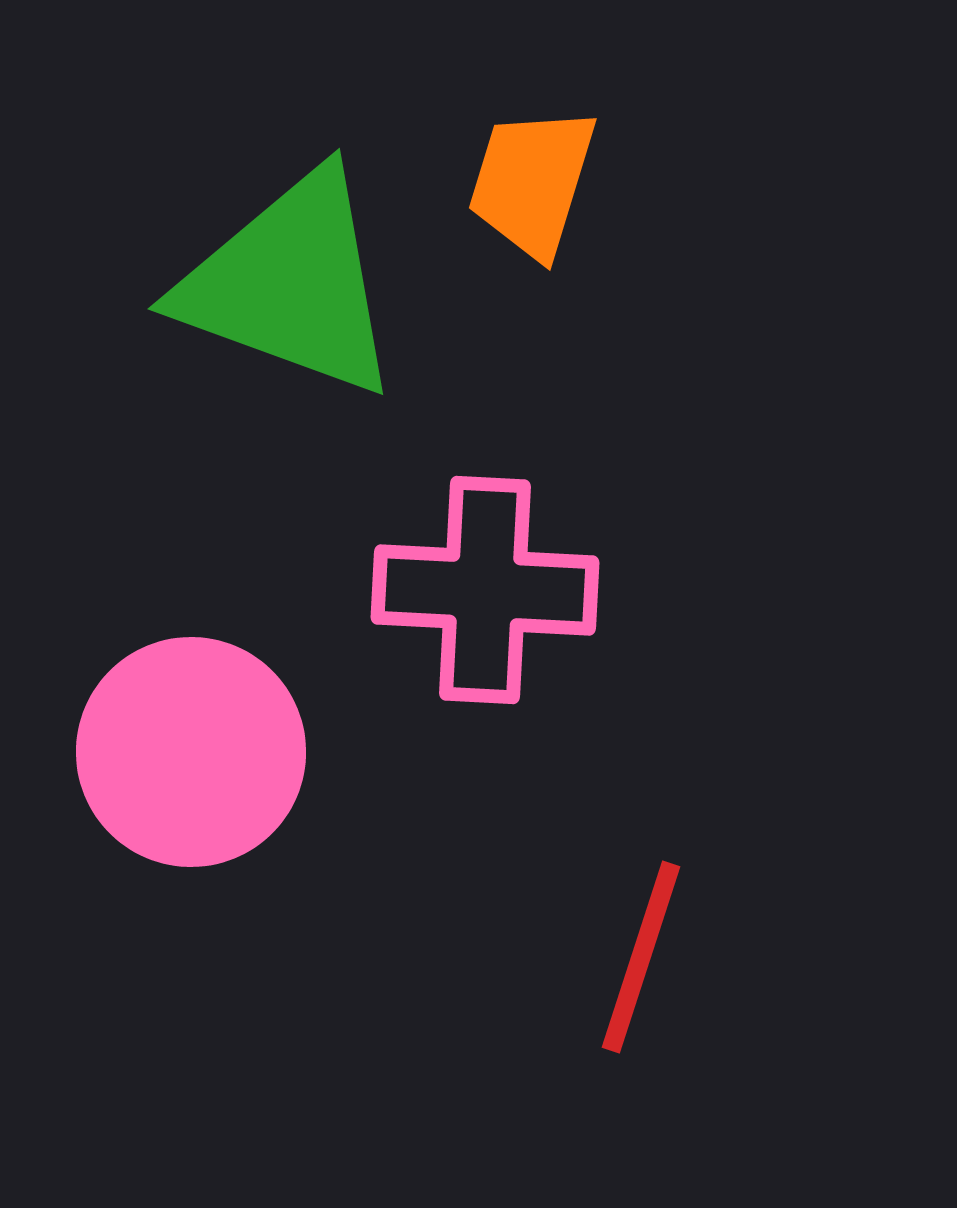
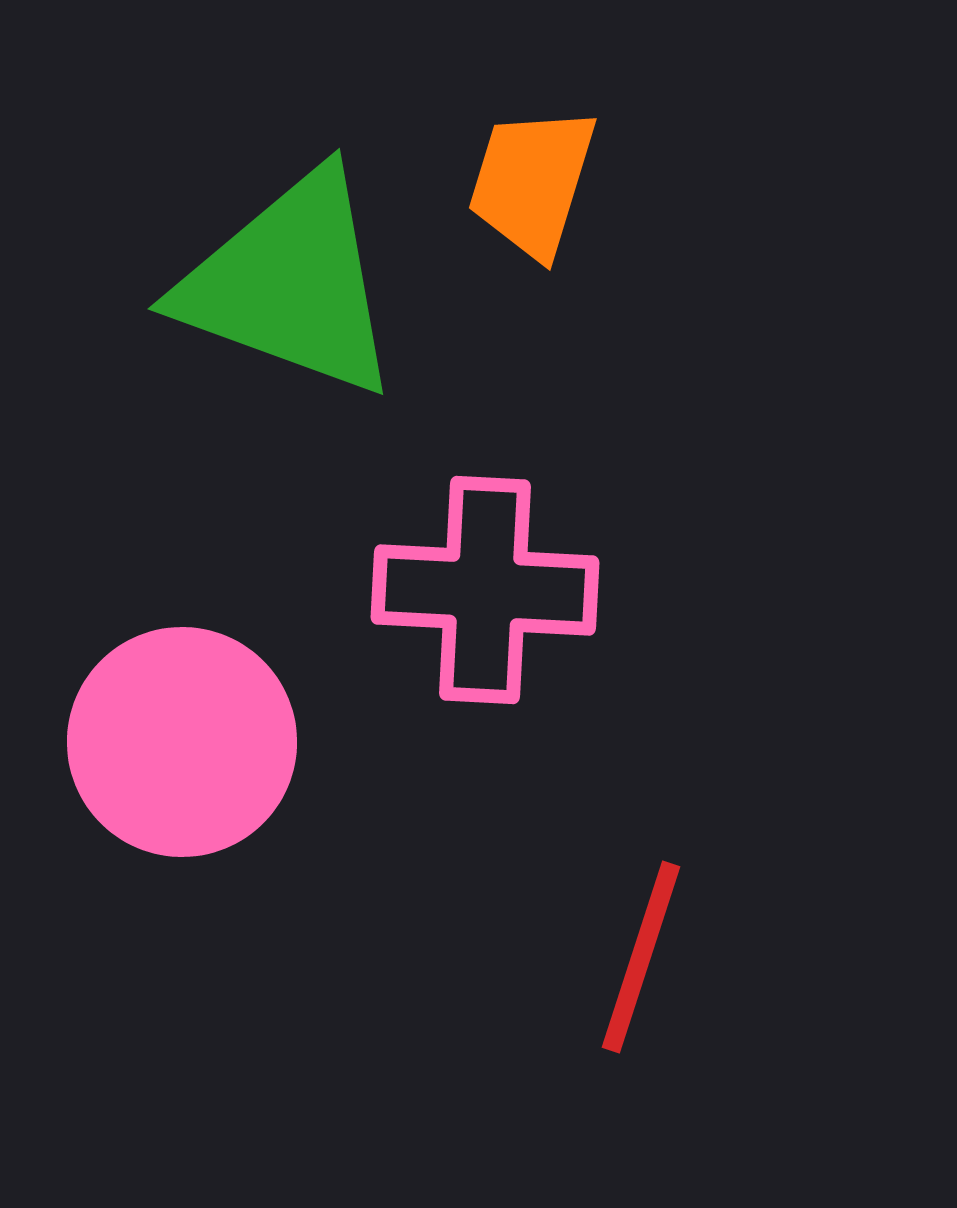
pink circle: moved 9 px left, 10 px up
